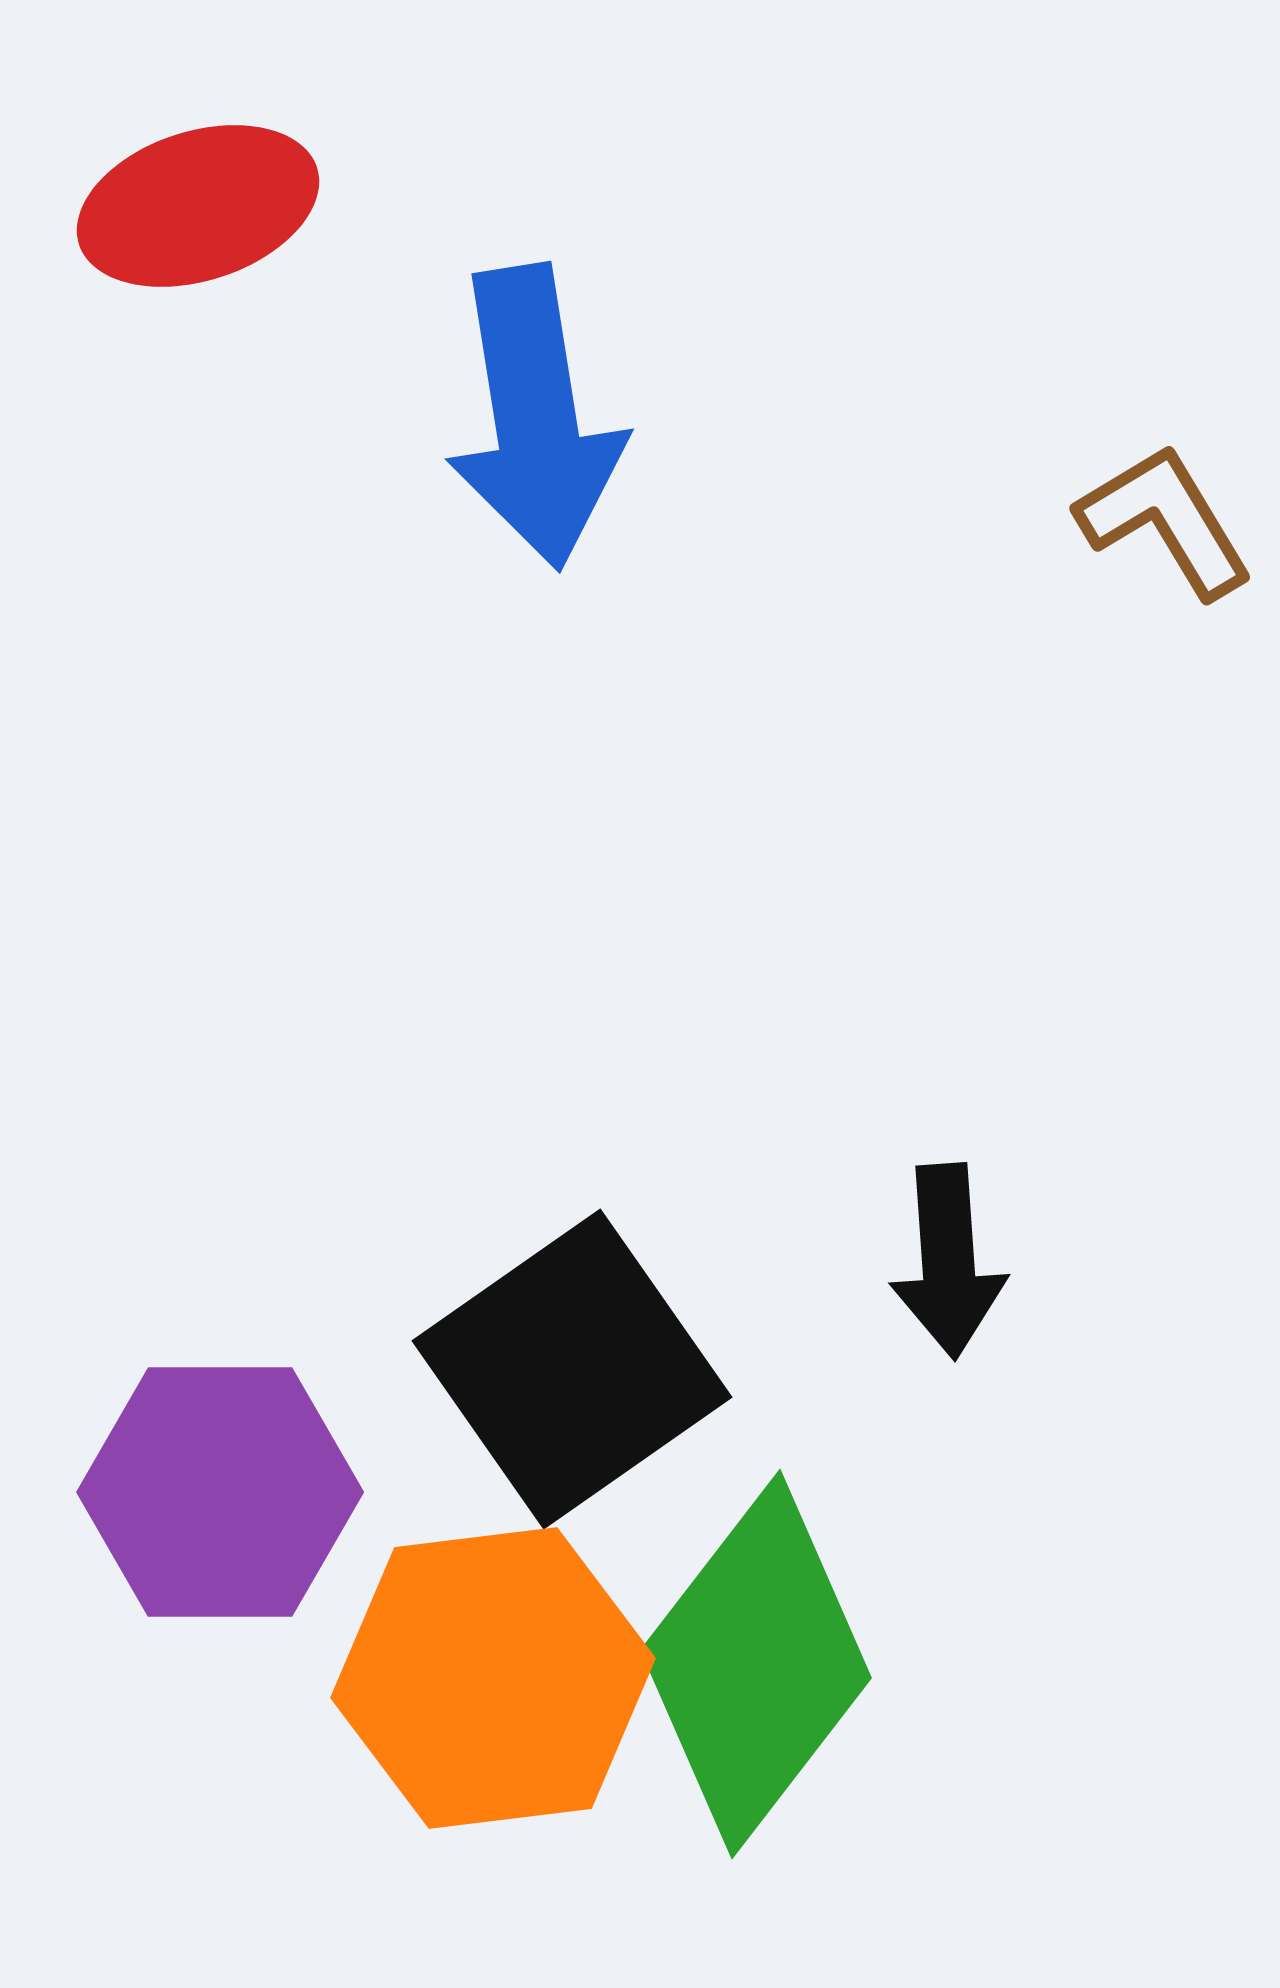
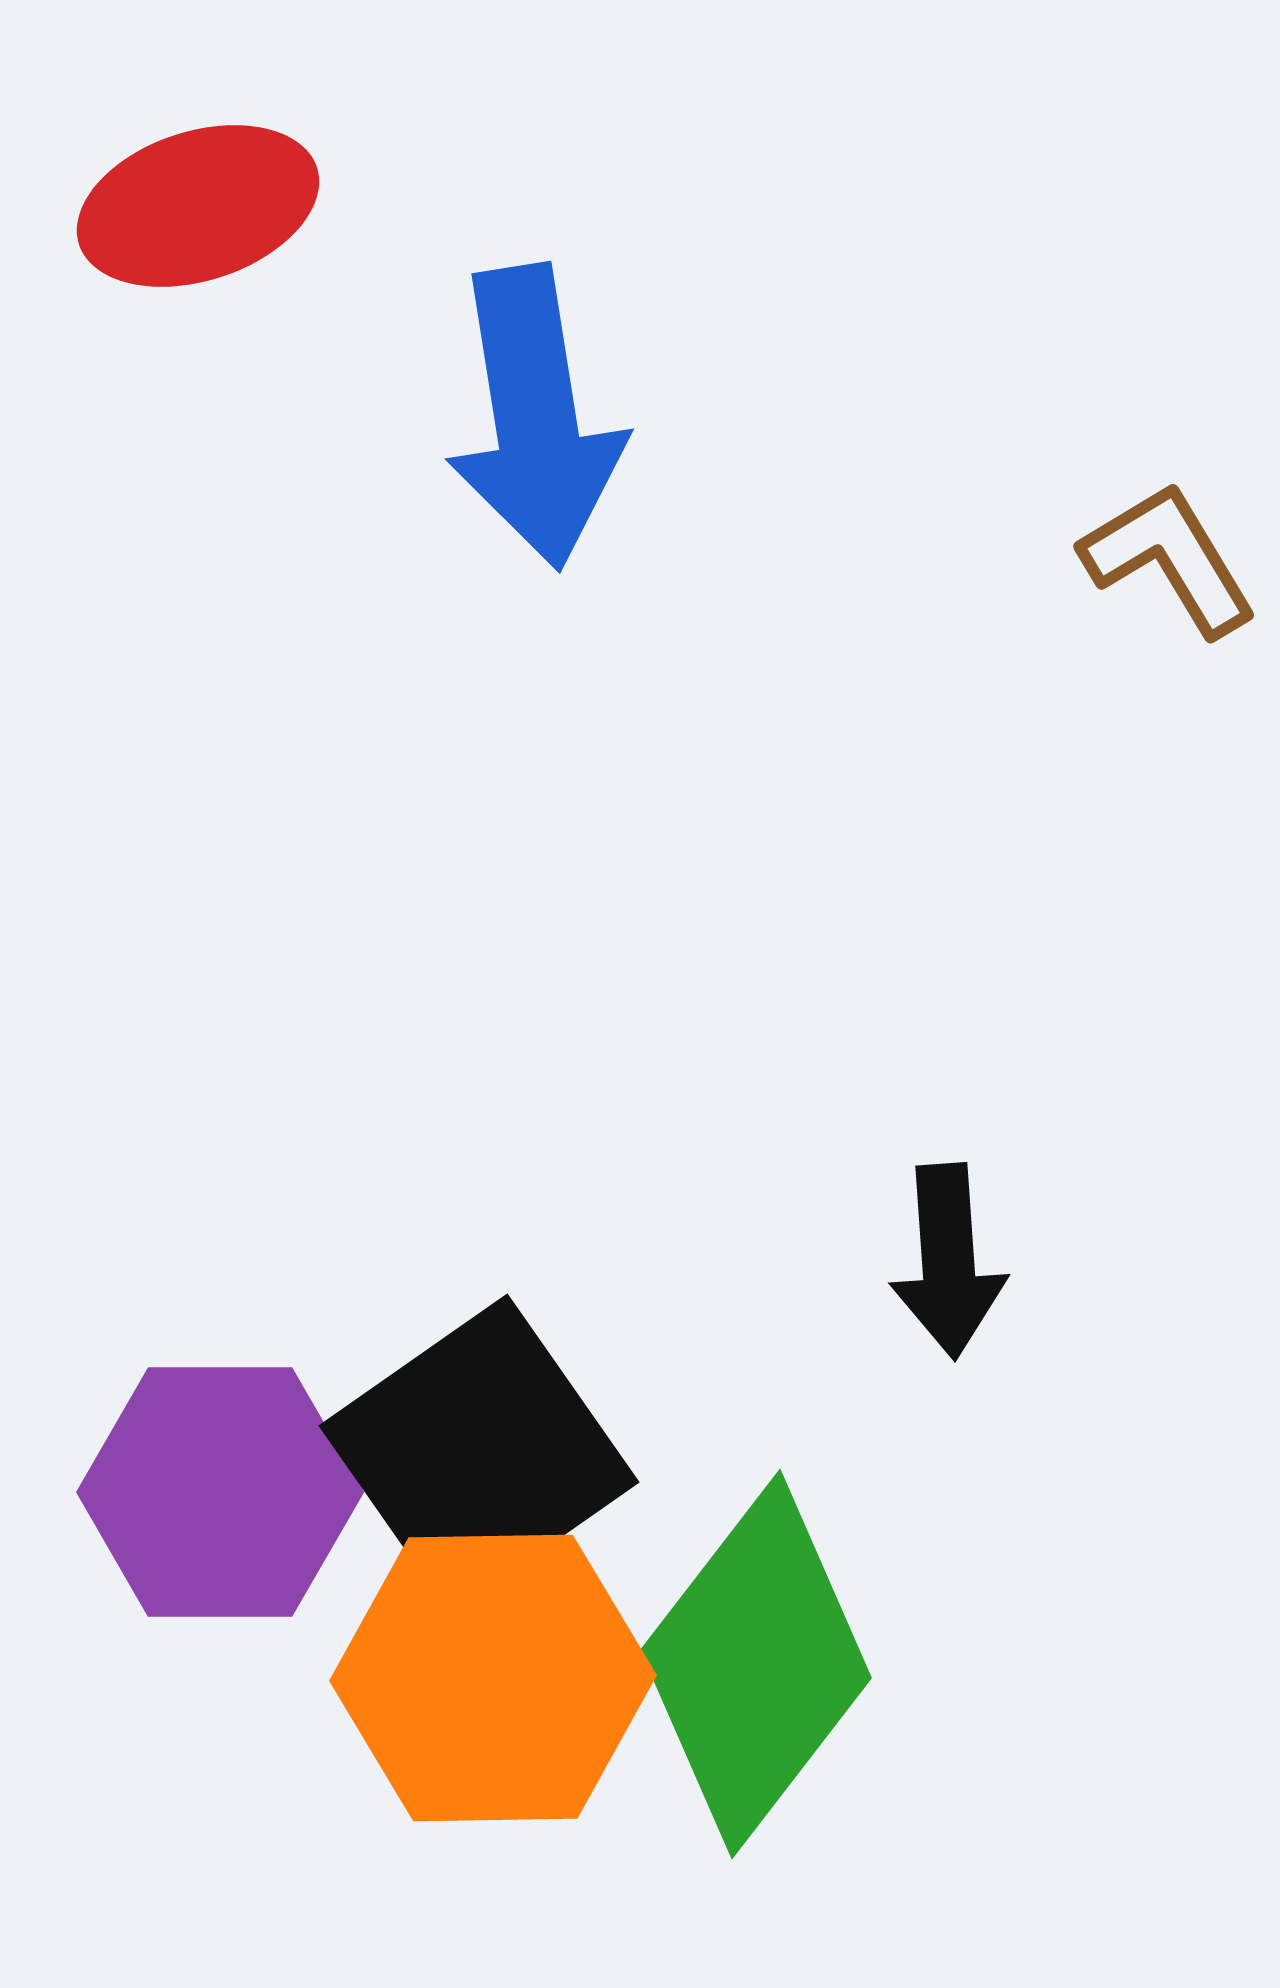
brown L-shape: moved 4 px right, 38 px down
black square: moved 93 px left, 85 px down
orange hexagon: rotated 6 degrees clockwise
